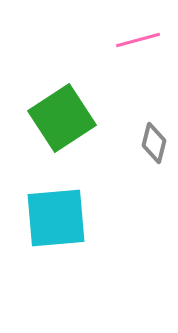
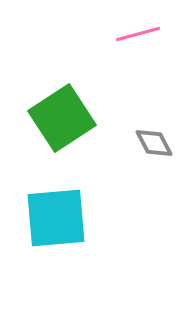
pink line: moved 6 px up
gray diamond: rotated 42 degrees counterclockwise
